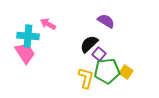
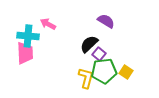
pink trapezoid: rotated 30 degrees clockwise
green pentagon: moved 3 px left
